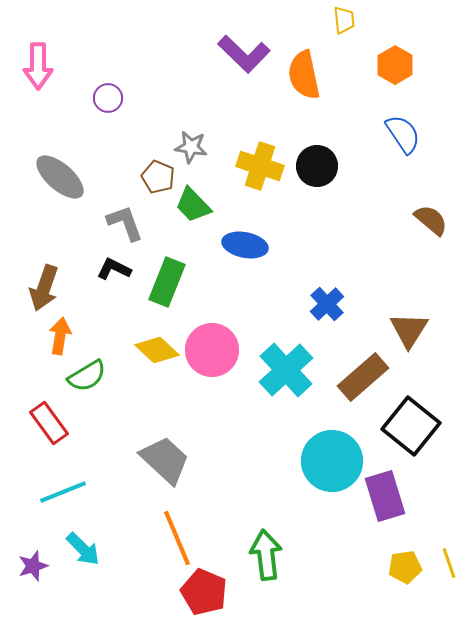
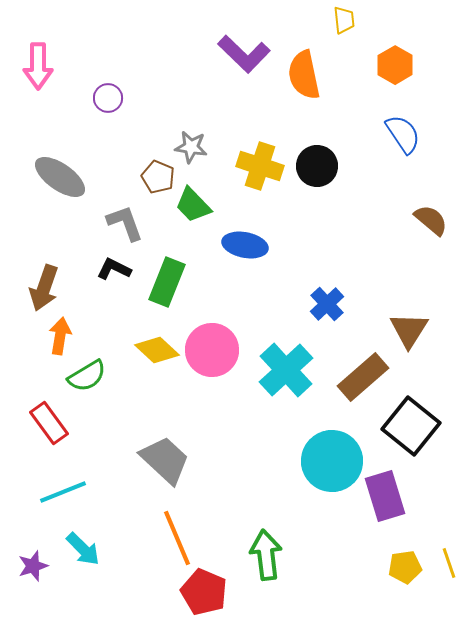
gray ellipse: rotated 6 degrees counterclockwise
